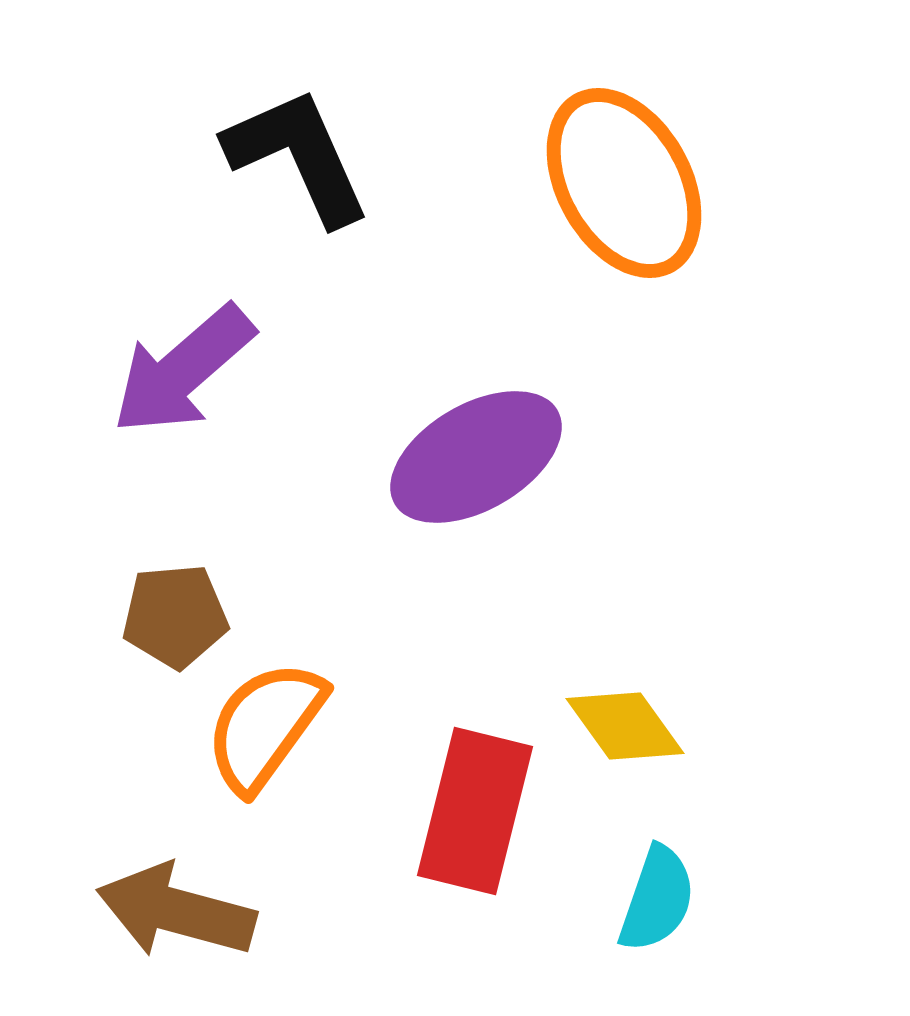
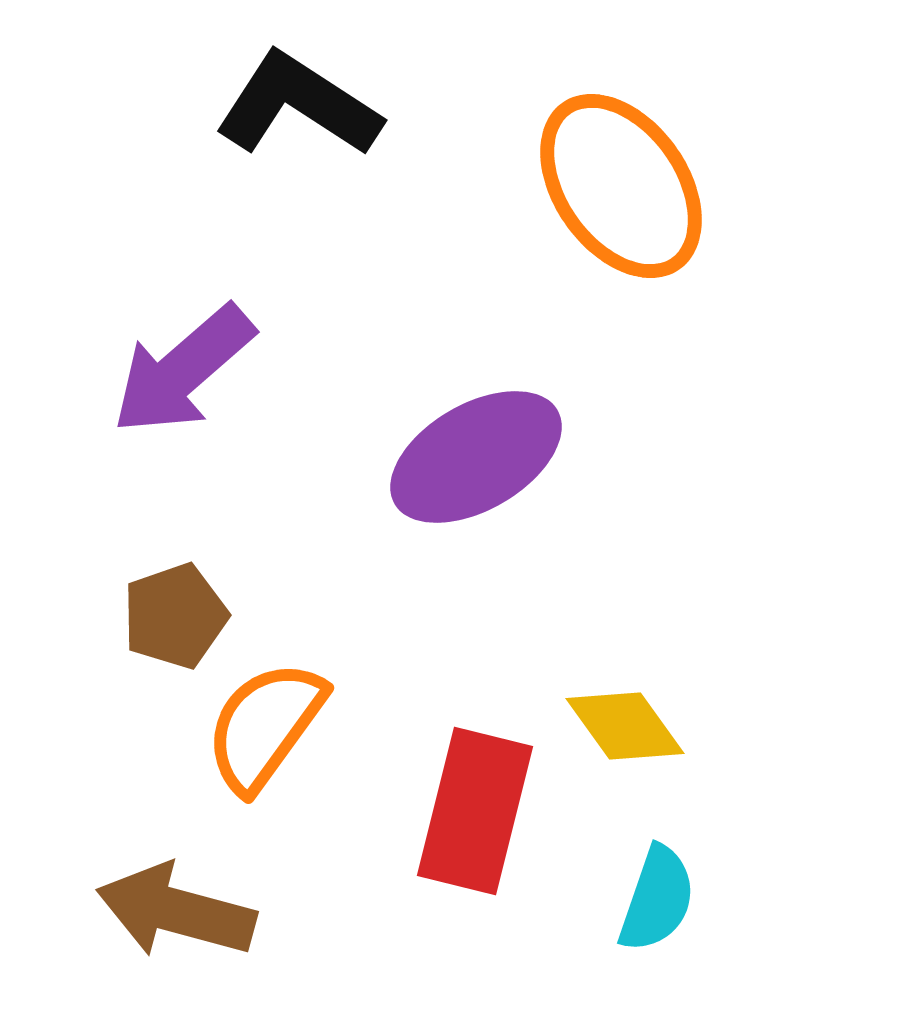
black L-shape: moved 51 px up; rotated 33 degrees counterclockwise
orange ellipse: moved 3 px left, 3 px down; rotated 6 degrees counterclockwise
brown pentagon: rotated 14 degrees counterclockwise
